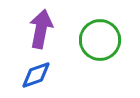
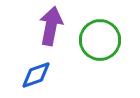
purple arrow: moved 10 px right, 3 px up
